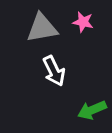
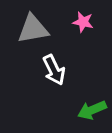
gray triangle: moved 9 px left, 1 px down
white arrow: moved 1 px up
